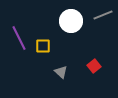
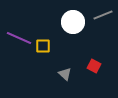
white circle: moved 2 px right, 1 px down
purple line: rotated 40 degrees counterclockwise
red square: rotated 24 degrees counterclockwise
gray triangle: moved 4 px right, 2 px down
